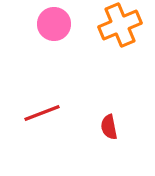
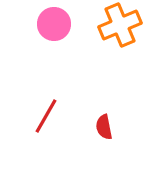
red line: moved 4 px right, 3 px down; rotated 39 degrees counterclockwise
red semicircle: moved 5 px left
